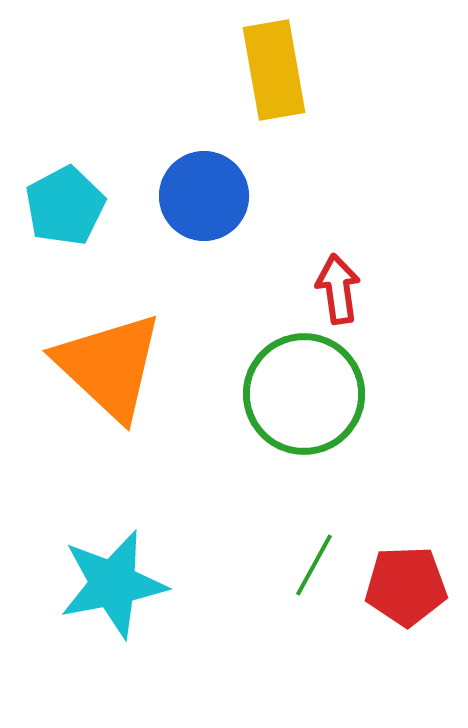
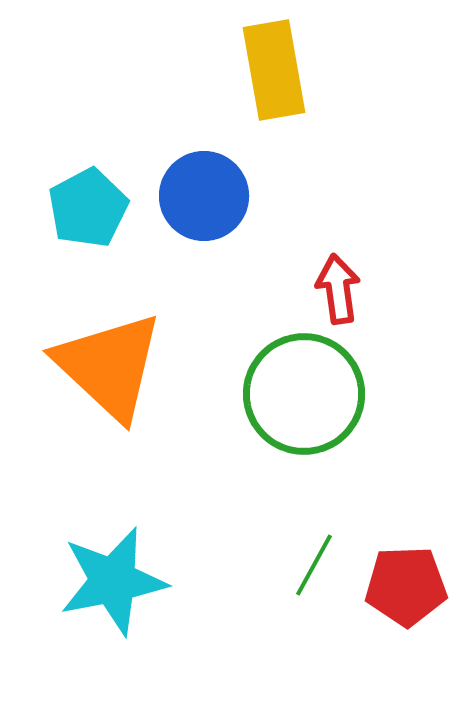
cyan pentagon: moved 23 px right, 2 px down
cyan star: moved 3 px up
